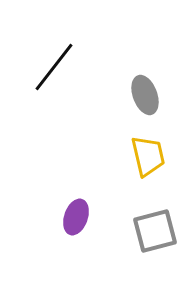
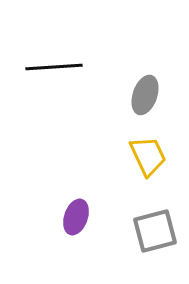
black line: rotated 48 degrees clockwise
gray ellipse: rotated 39 degrees clockwise
yellow trapezoid: rotated 12 degrees counterclockwise
